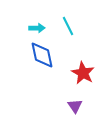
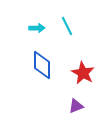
cyan line: moved 1 px left
blue diamond: moved 10 px down; rotated 12 degrees clockwise
purple triangle: moved 1 px right; rotated 42 degrees clockwise
